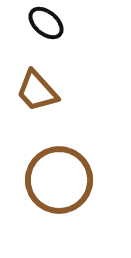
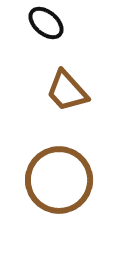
brown trapezoid: moved 30 px right
